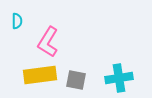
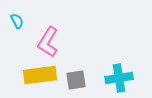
cyan semicircle: rotated 28 degrees counterclockwise
gray square: rotated 20 degrees counterclockwise
